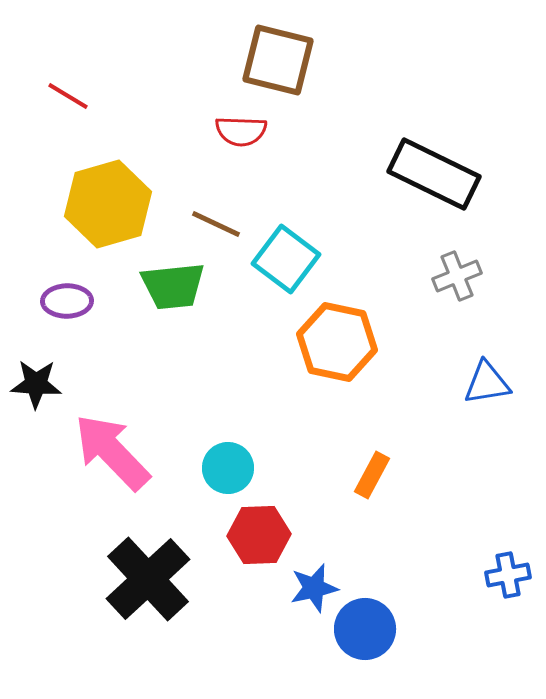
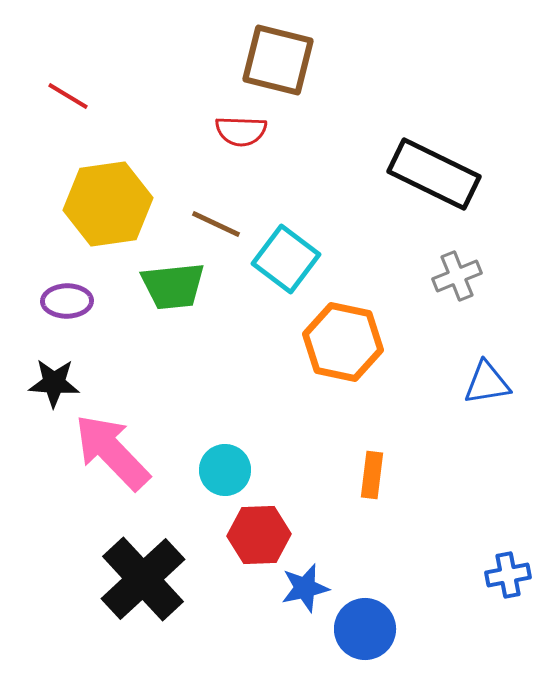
yellow hexagon: rotated 8 degrees clockwise
orange hexagon: moved 6 px right
black star: moved 18 px right, 1 px up
cyan circle: moved 3 px left, 2 px down
orange rectangle: rotated 21 degrees counterclockwise
black cross: moved 5 px left
blue star: moved 9 px left
